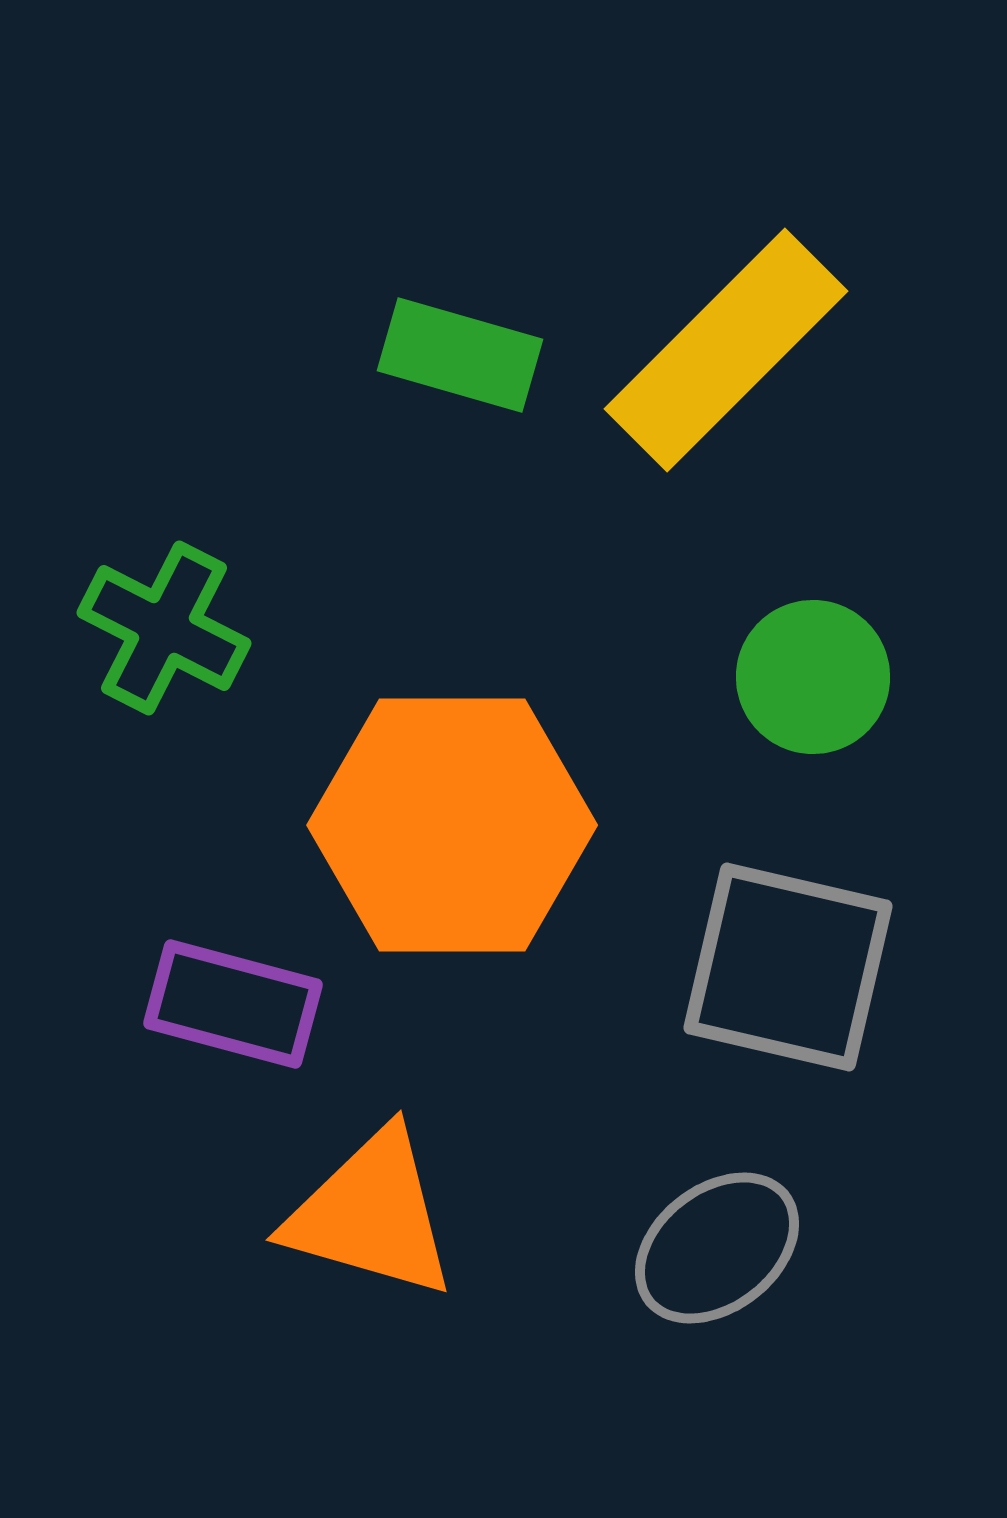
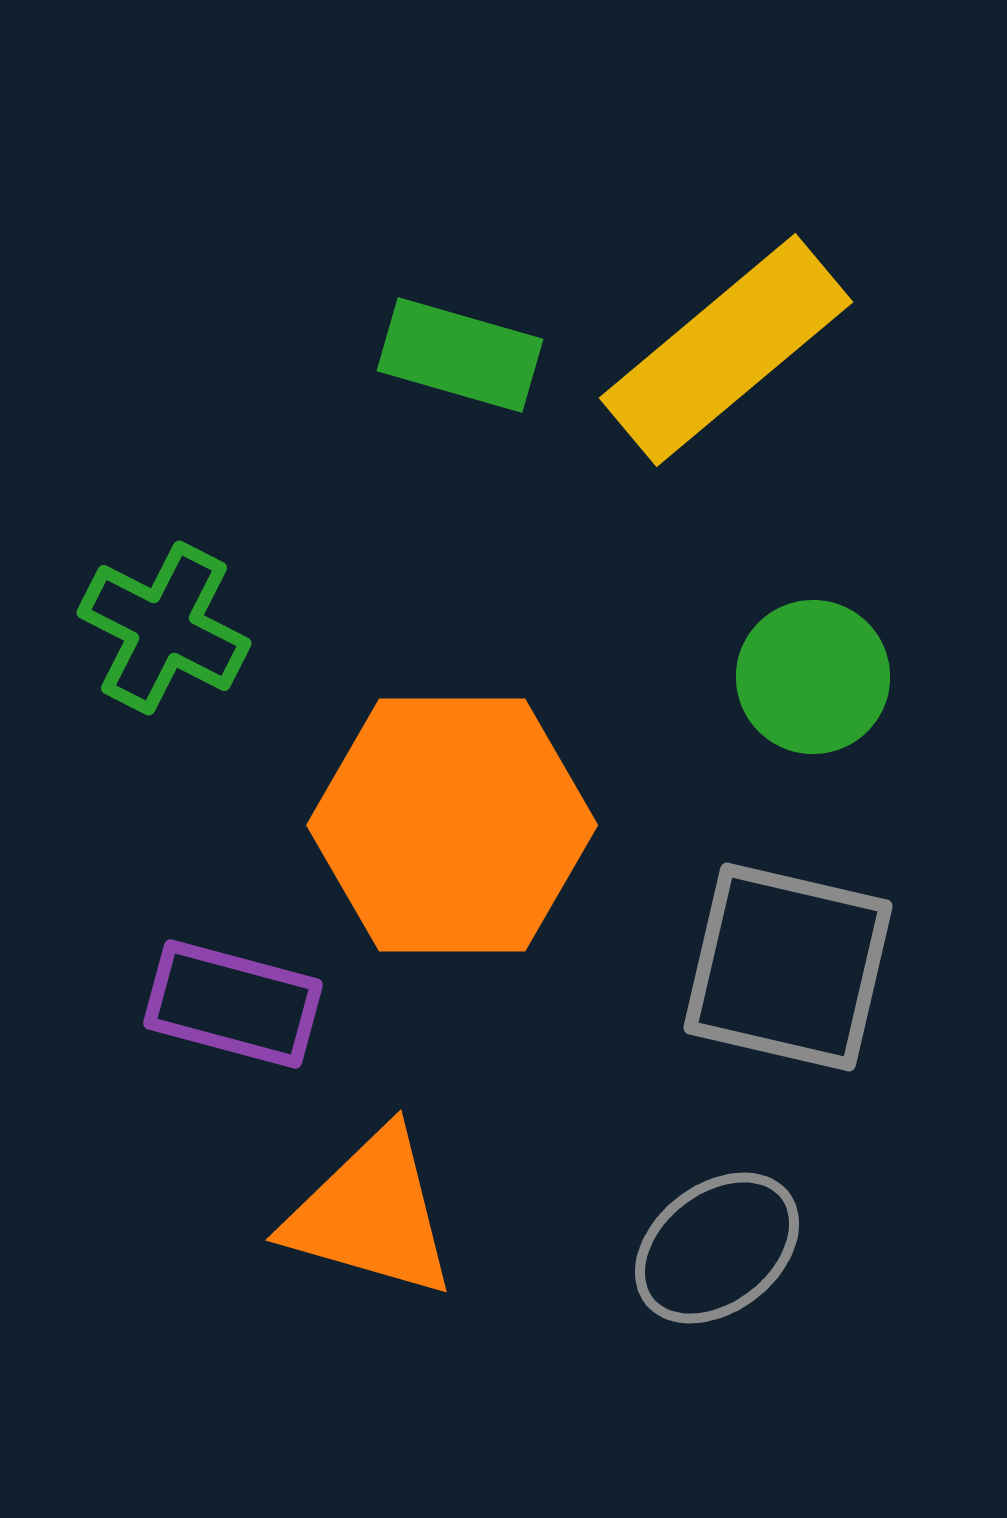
yellow rectangle: rotated 5 degrees clockwise
